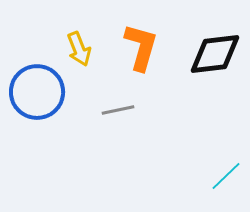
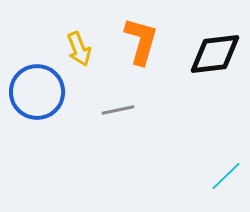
orange L-shape: moved 6 px up
